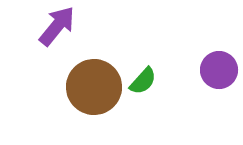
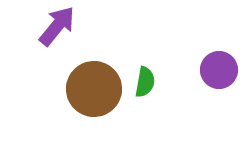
green semicircle: moved 2 px right, 1 px down; rotated 32 degrees counterclockwise
brown circle: moved 2 px down
